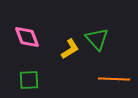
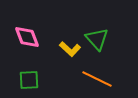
yellow L-shape: rotated 75 degrees clockwise
orange line: moved 17 px left; rotated 24 degrees clockwise
